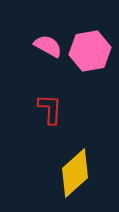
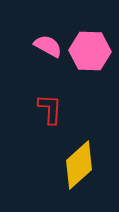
pink hexagon: rotated 12 degrees clockwise
yellow diamond: moved 4 px right, 8 px up
